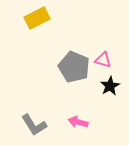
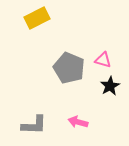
gray pentagon: moved 5 px left, 1 px down
gray L-shape: rotated 56 degrees counterclockwise
